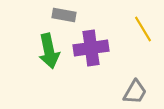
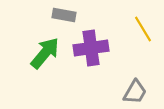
green arrow: moved 4 px left, 2 px down; rotated 128 degrees counterclockwise
